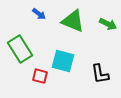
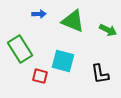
blue arrow: rotated 40 degrees counterclockwise
green arrow: moved 6 px down
